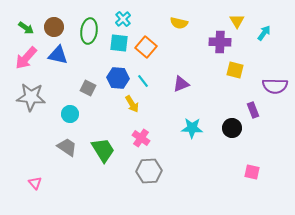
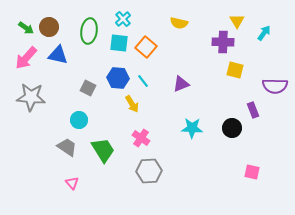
brown circle: moved 5 px left
purple cross: moved 3 px right
cyan circle: moved 9 px right, 6 px down
pink triangle: moved 37 px right
